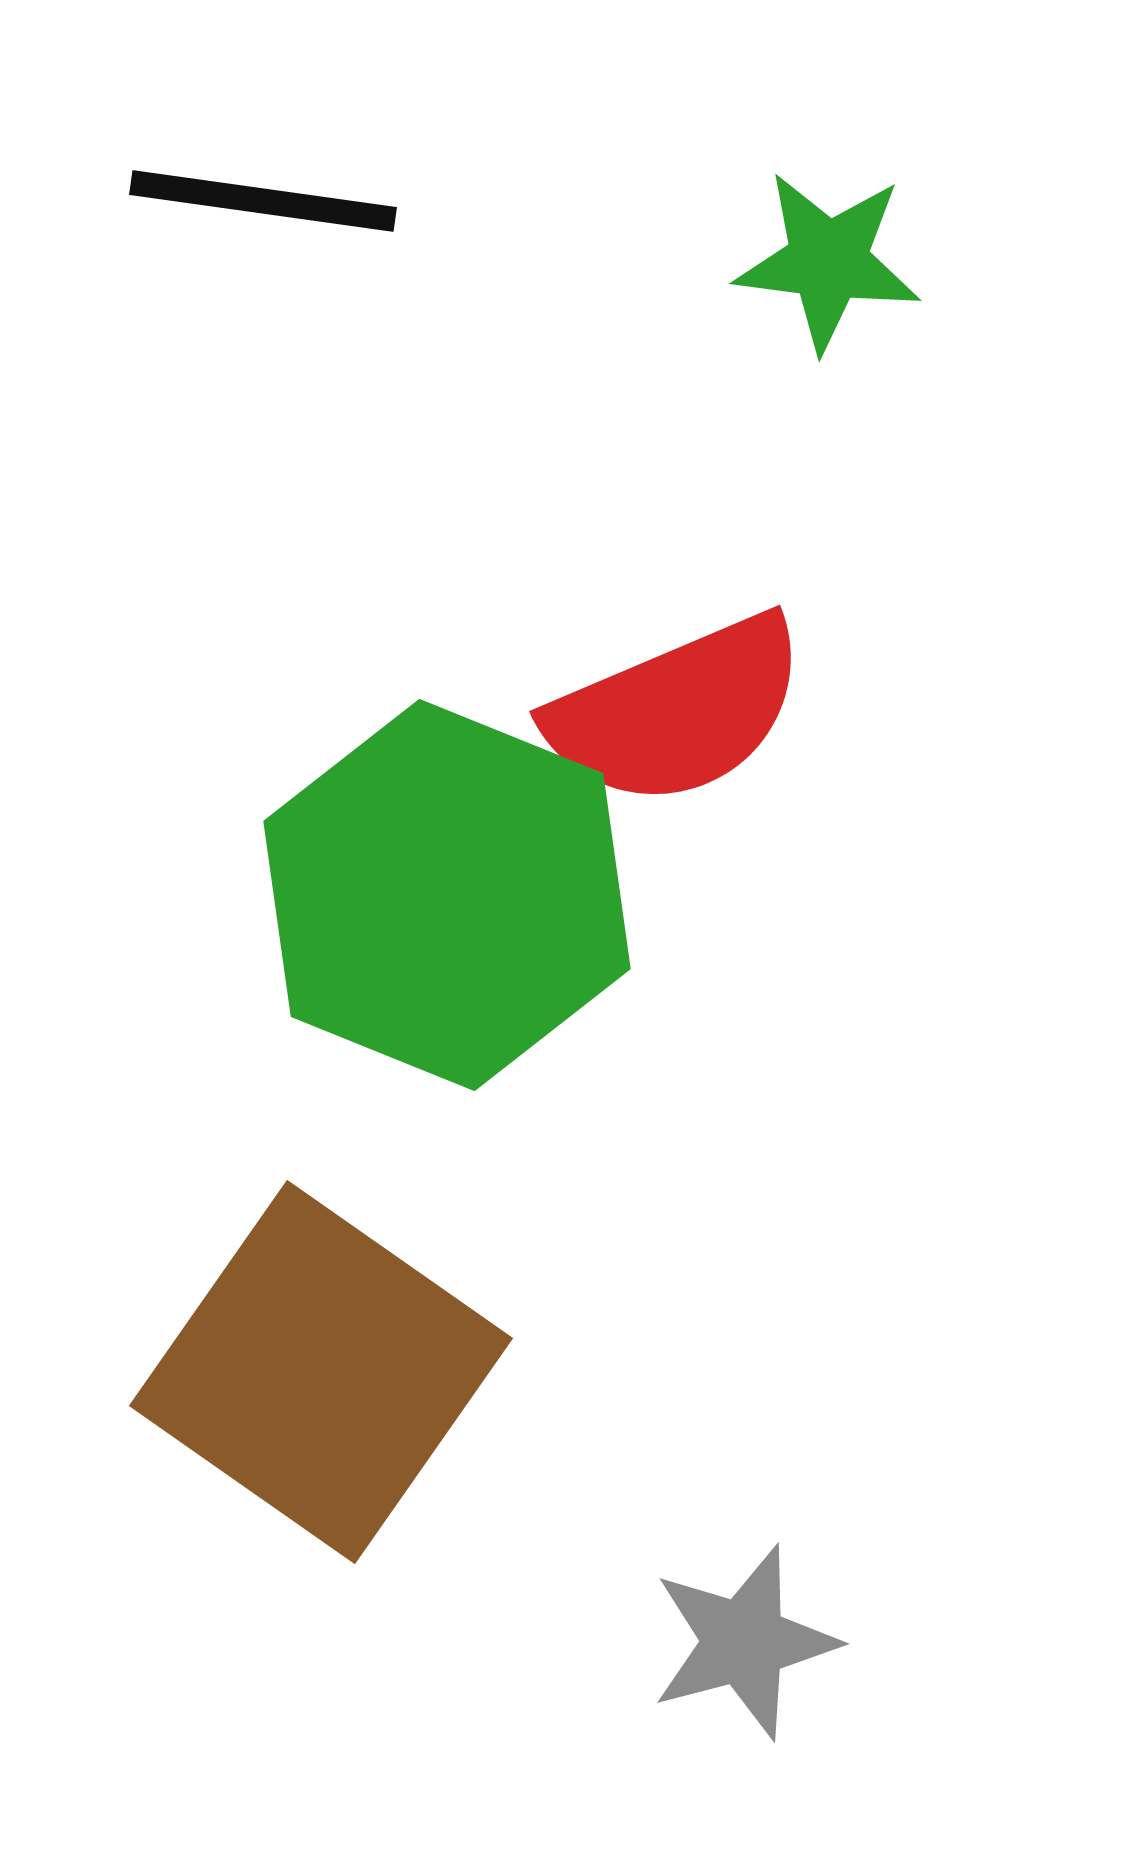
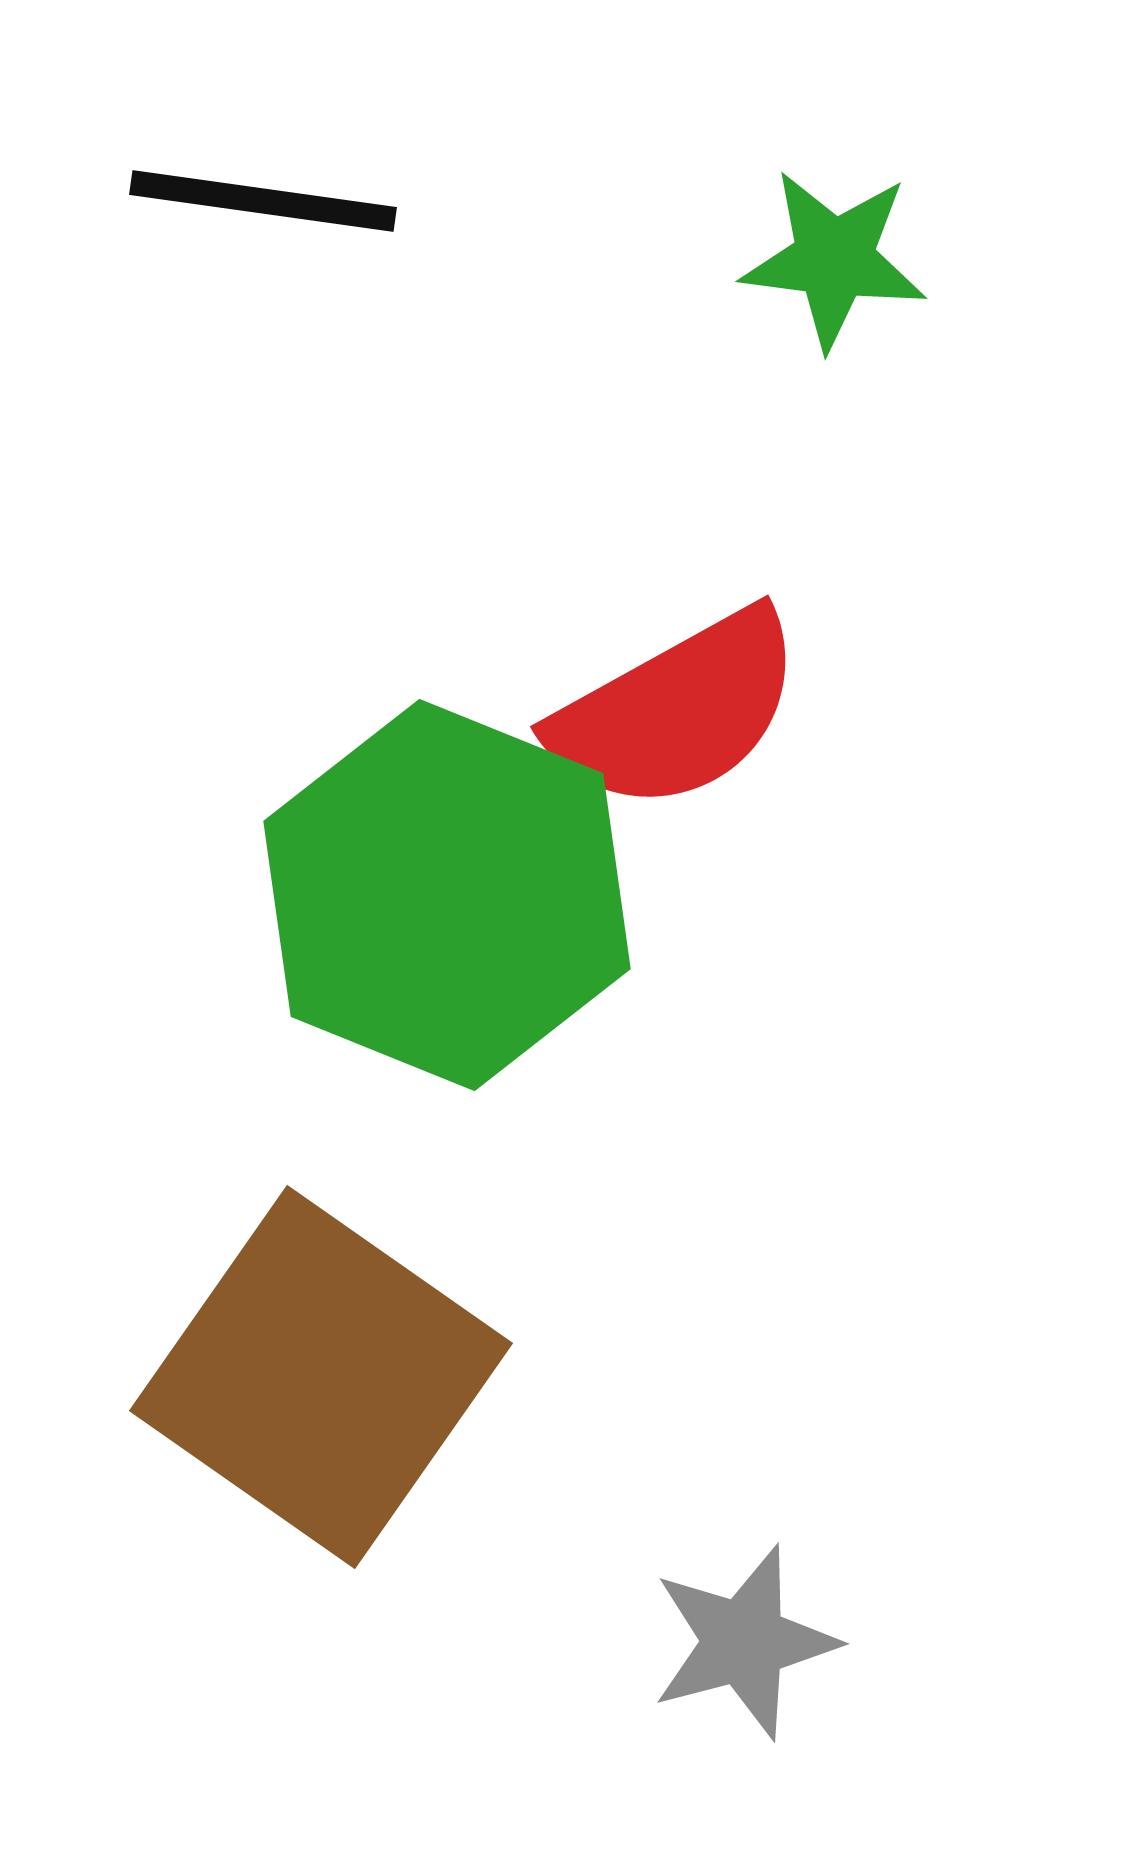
green star: moved 6 px right, 2 px up
red semicircle: rotated 6 degrees counterclockwise
brown square: moved 5 px down
